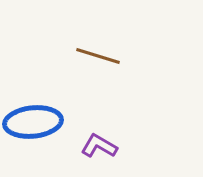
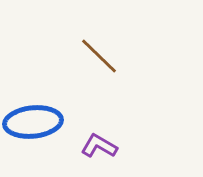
brown line: moved 1 px right; rotated 27 degrees clockwise
